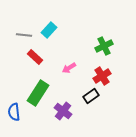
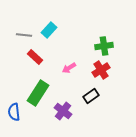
green cross: rotated 18 degrees clockwise
red cross: moved 1 px left, 6 px up
